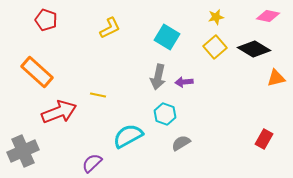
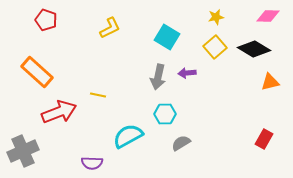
pink diamond: rotated 10 degrees counterclockwise
orange triangle: moved 6 px left, 4 px down
purple arrow: moved 3 px right, 9 px up
cyan hexagon: rotated 20 degrees counterclockwise
purple semicircle: rotated 135 degrees counterclockwise
